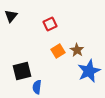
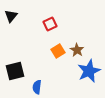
black square: moved 7 px left
